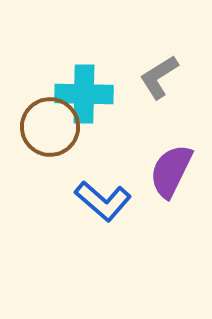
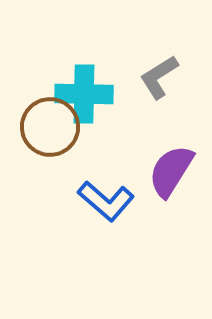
purple semicircle: rotated 6 degrees clockwise
blue L-shape: moved 3 px right
